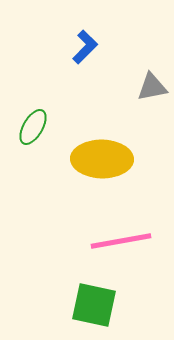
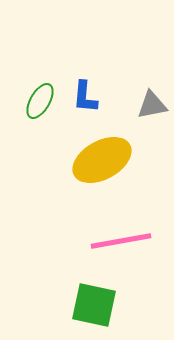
blue L-shape: moved 50 px down; rotated 140 degrees clockwise
gray triangle: moved 18 px down
green ellipse: moved 7 px right, 26 px up
yellow ellipse: moved 1 px down; rotated 30 degrees counterclockwise
